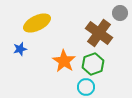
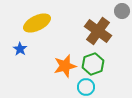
gray circle: moved 2 px right, 2 px up
brown cross: moved 1 px left, 2 px up
blue star: rotated 24 degrees counterclockwise
orange star: moved 1 px right, 5 px down; rotated 25 degrees clockwise
